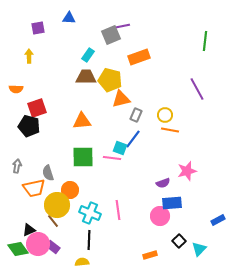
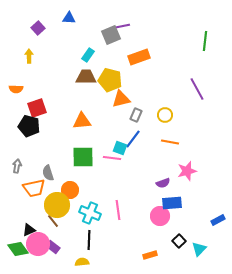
purple square at (38, 28): rotated 32 degrees counterclockwise
orange line at (170, 130): moved 12 px down
